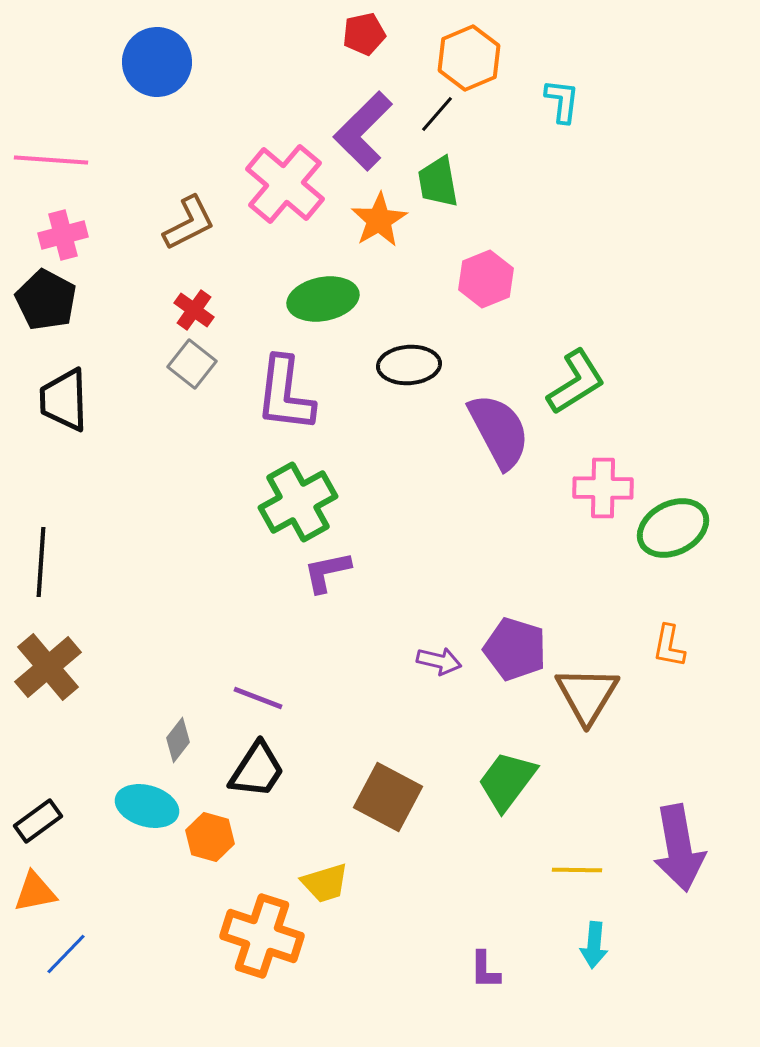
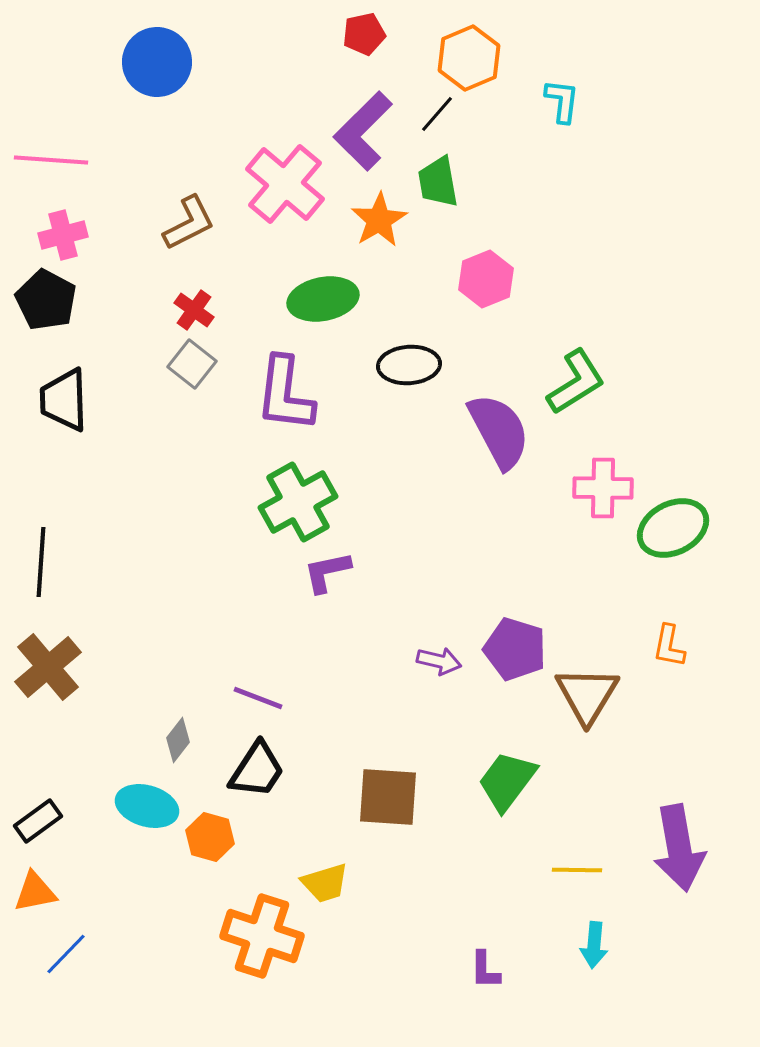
brown square at (388, 797): rotated 24 degrees counterclockwise
